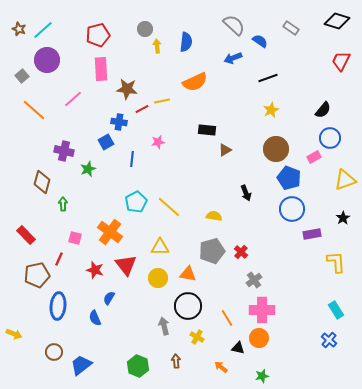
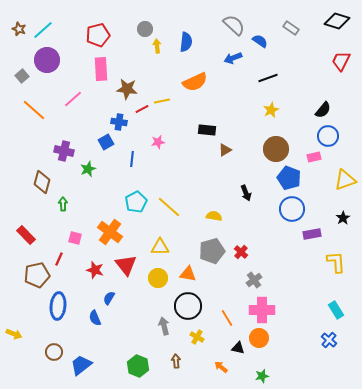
blue circle at (330, 138): moved 2 px left, 2 px up
pink rectangle at (314, 157): rotated 16 degrees clockwise
